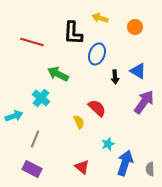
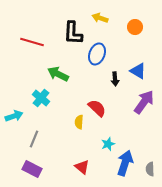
black arrow: moved 2 px down
yellow semicircle: rotated 152 degrees counterclockwise
gray line: moved 1 px left
